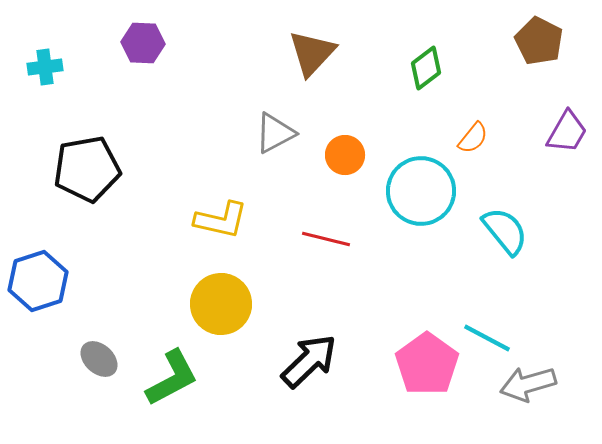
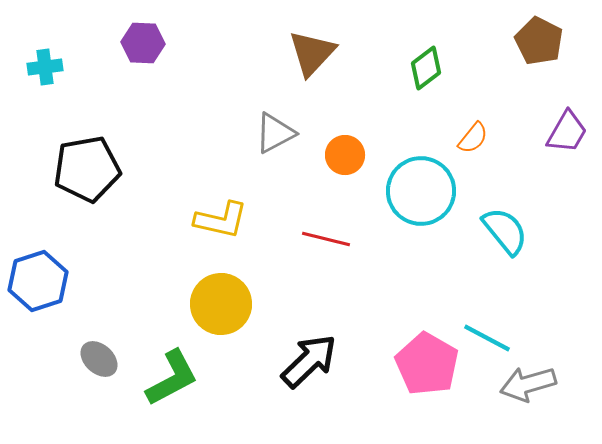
pink pentagon: rotated 6 degrees counterclockwise
